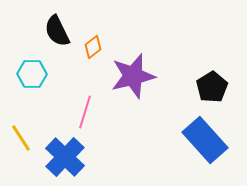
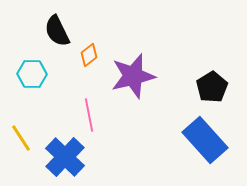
orange diamond: moved 4 px left, 8 px down
pink line: moved 4 px right, 3 px down; rotated 28 degrees counterclockwise
